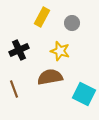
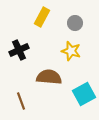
gray circle: moved 3 px right
yellow star: moved 11 px right
brown semicircle: moved 1 px left; rotated 15 degrees clockwise
brown line: moved 7 px right, 12 px down
cyan square: rotated 35 degrees clockwise
